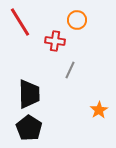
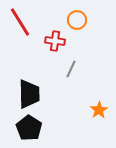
gray line: moved 1 px right, 1 px up
